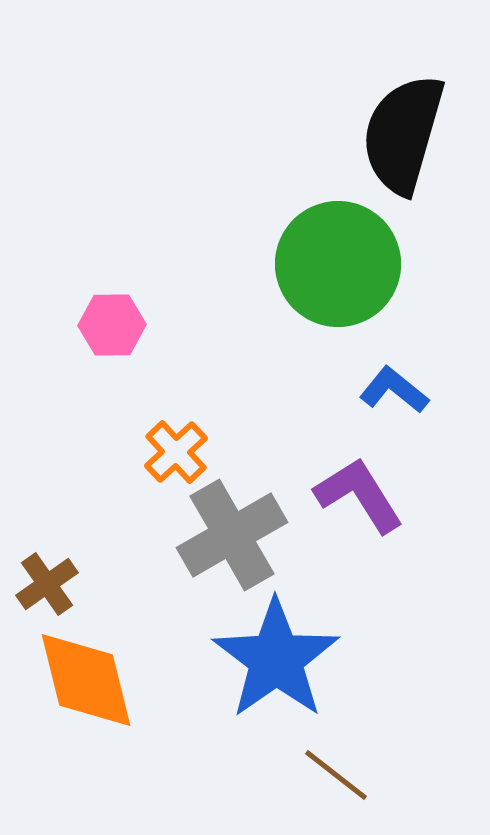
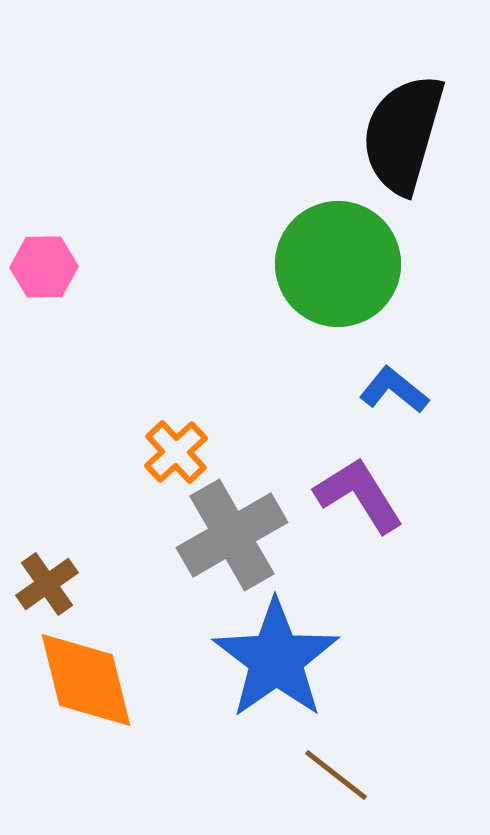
pink hexagon: moved 68 px left, 58 px up
